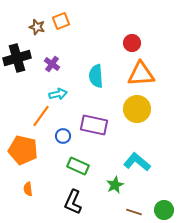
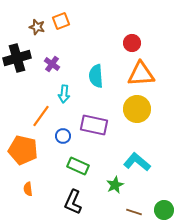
cyan arrow: moved 6 px right; rotated 108 degrees clockwise
